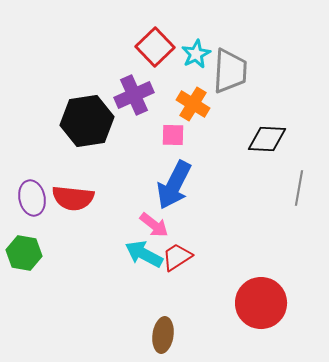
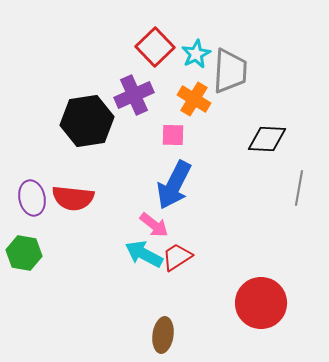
orange cross: moved 1 px right, 5 px up
